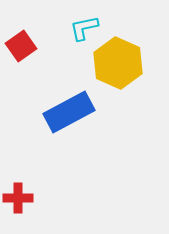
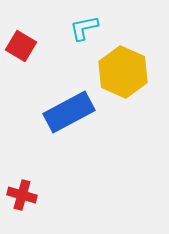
red square: rotated 24 degrees counterclockwise
yellow hexagon: moved 5 px right, 9 px down
red cross: moved 4 px right, 3 px up; rotated 16 degrees clockwise
